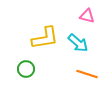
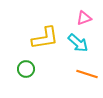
pink triangle: moved 3 px left, 2 px down; rotated 35 degrees counterclockwise
